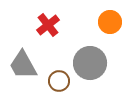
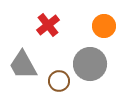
orange circle: moved 6 px left, 4 px down
gray circle: moved 1 px down
